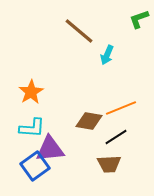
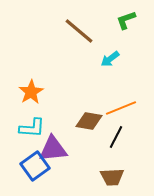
green L-shape: moved 13 px left, 1 px down
cyan arrow: moved 3 px right, 4 px down; rotated 30 degrees clockwise
black line: rotated 30 degrees counterclockwise
purple triangle: moved 3 px right
brown trapezoid: moved 3 px right, 13 px down
